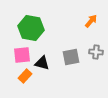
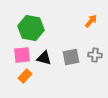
gray cross: moved 1 px left, 3 px down
black triangle: moved 2 px right, 5 px up
